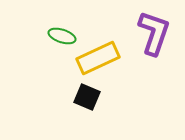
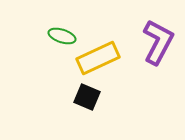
purple L-shape: moved 4 px right, 9 px down; rotated 9 degrees clockwise
